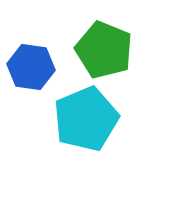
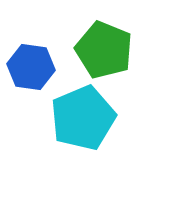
cyan pentagon: moved 3 px left, 1 px up
